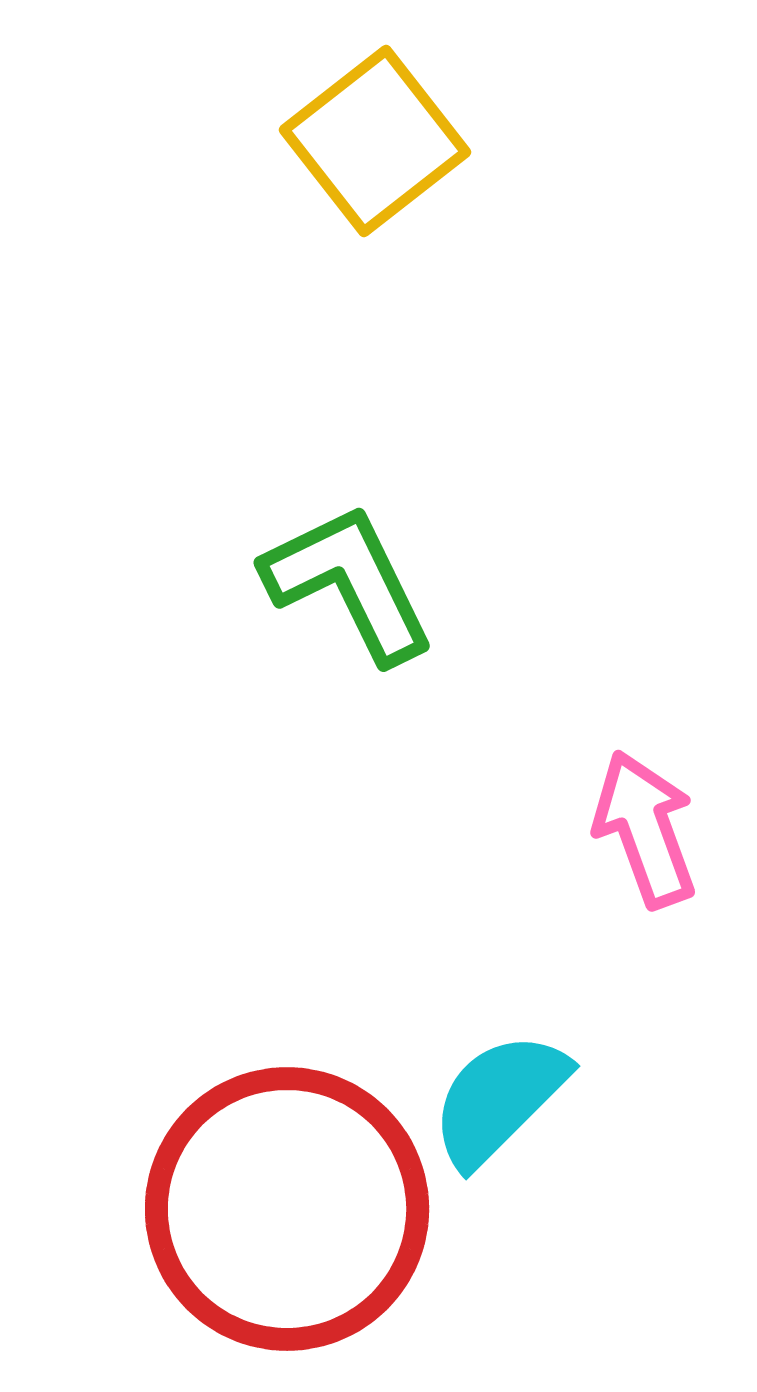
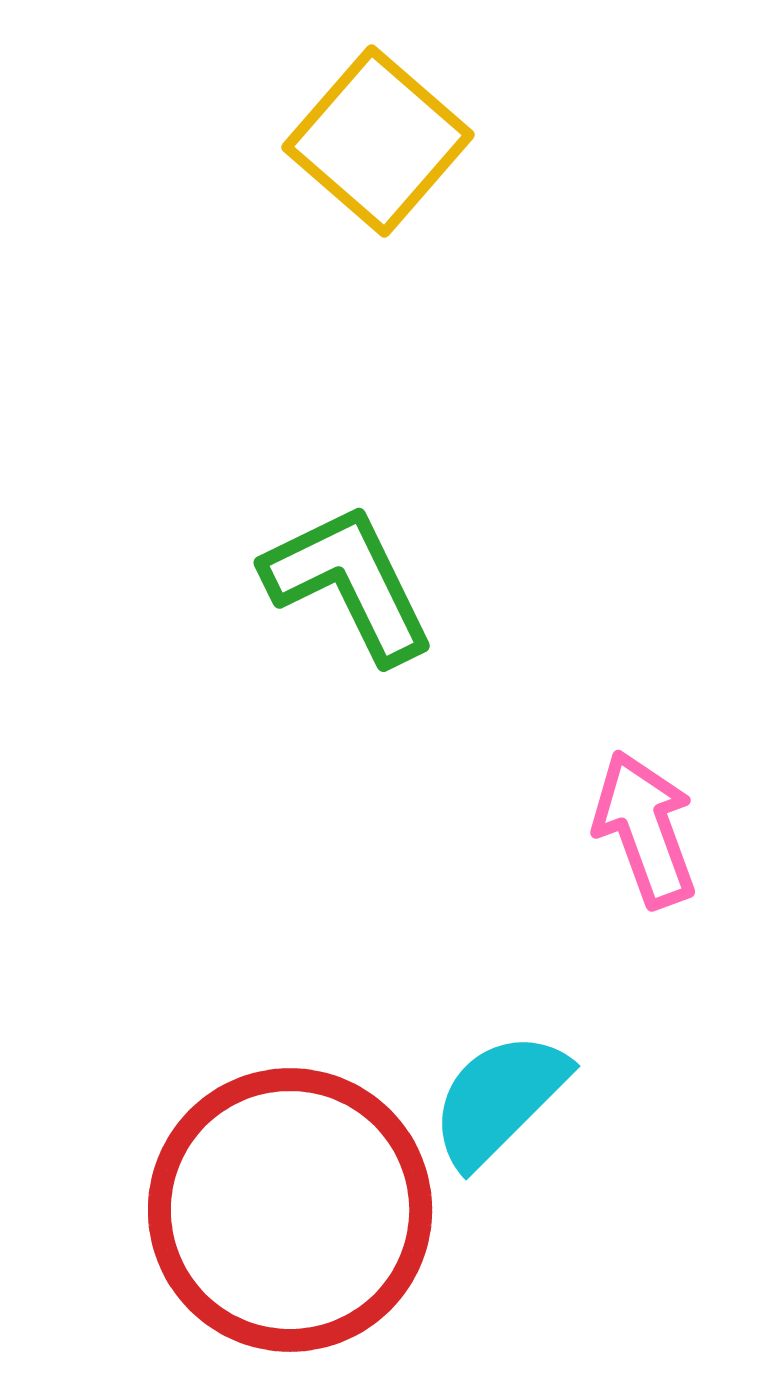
yellow square: moved 3 px right; rotated 11 degrees counterclockwise
red circle: moved 3 px right, 1 px down
